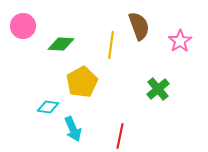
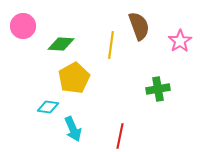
yellow pentagon: moved 8 px left, 4 px up
green cross: rotated 30 degrees clockwise
